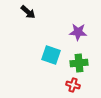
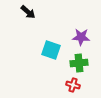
purple star: moved 3 px right, 5 px down
cyan square: moved 5 px up
